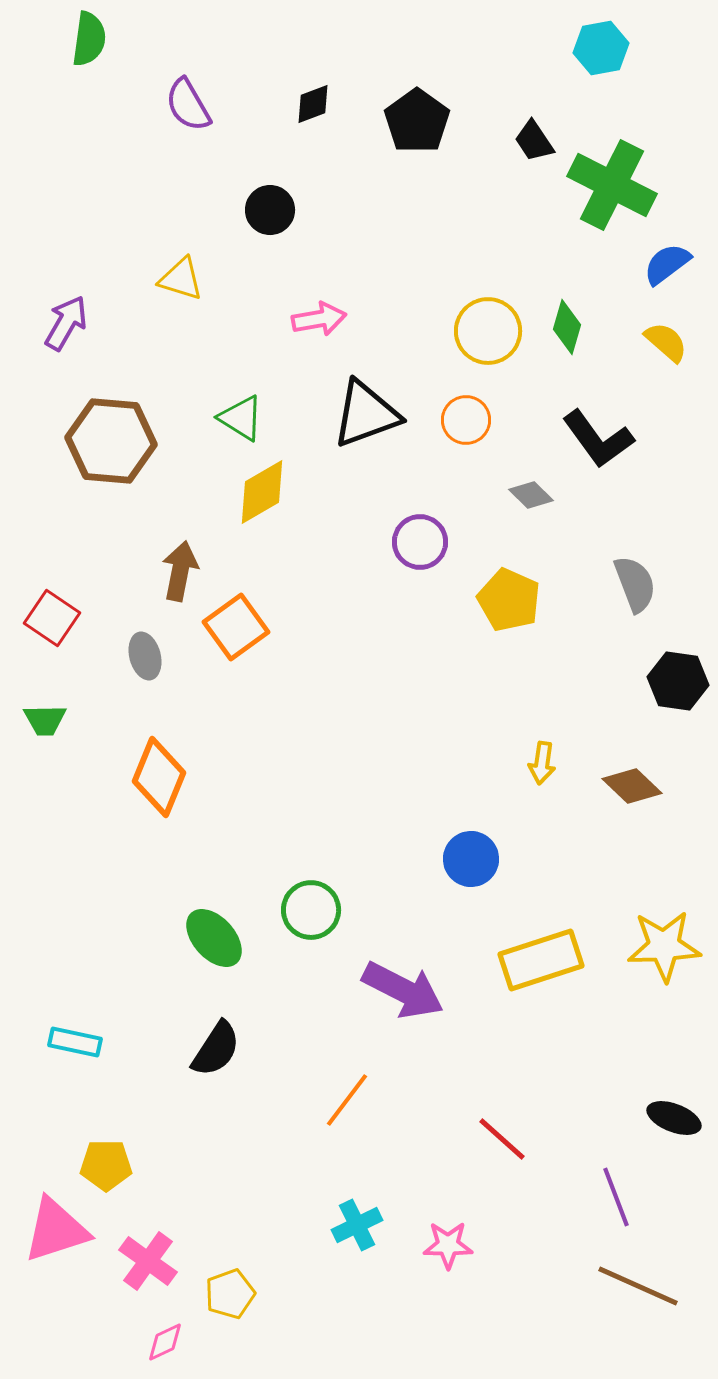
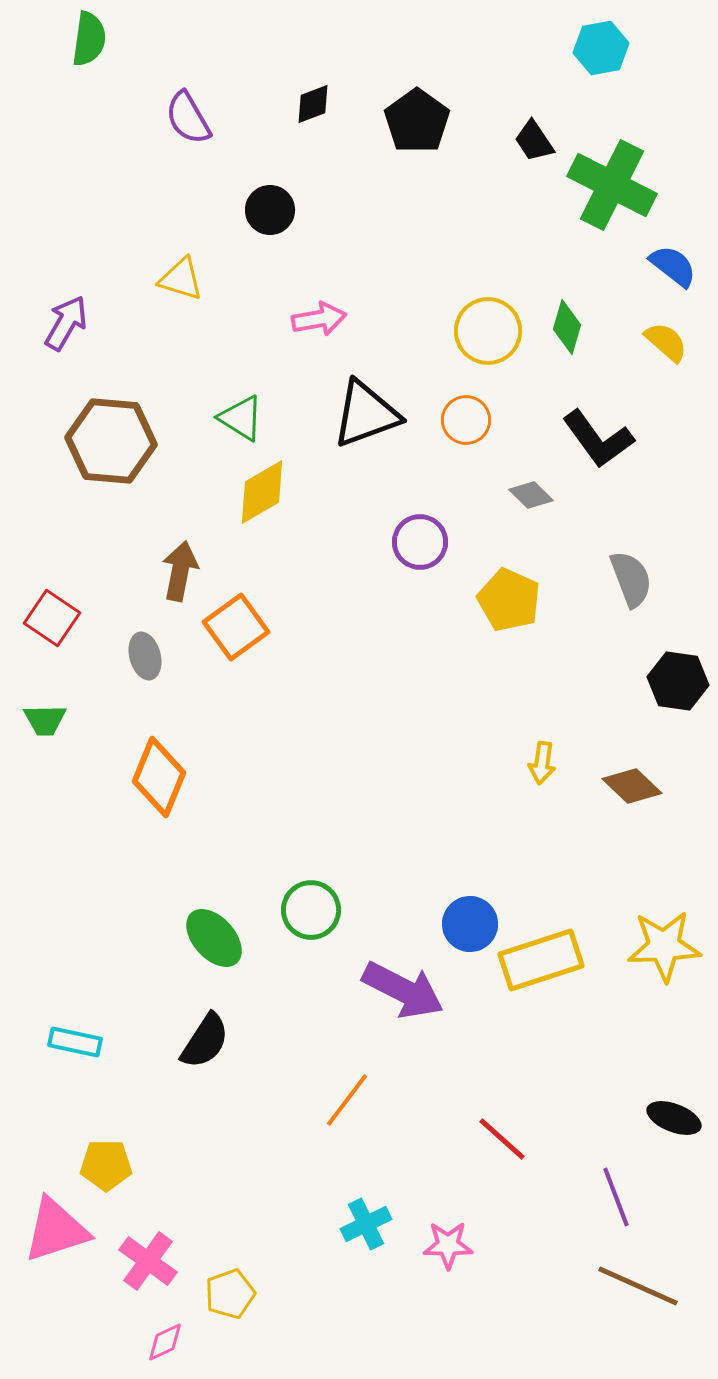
purple semicircle at (188, 105): moved 13 px down
blue semicircle at (667, 264): moved 6 px right, 2 px down; rotated 75 degrees clockwise
gray semicircle at (635, 584): moved 4 px left, 5 px up
blue circle at (471, 859): moved 1 px left, 65 px down
black semicircle at (216, 1049): moved 11 px left, 8 px up
cyan cross at (357, 1225): moved 9 px right, 1 px up
